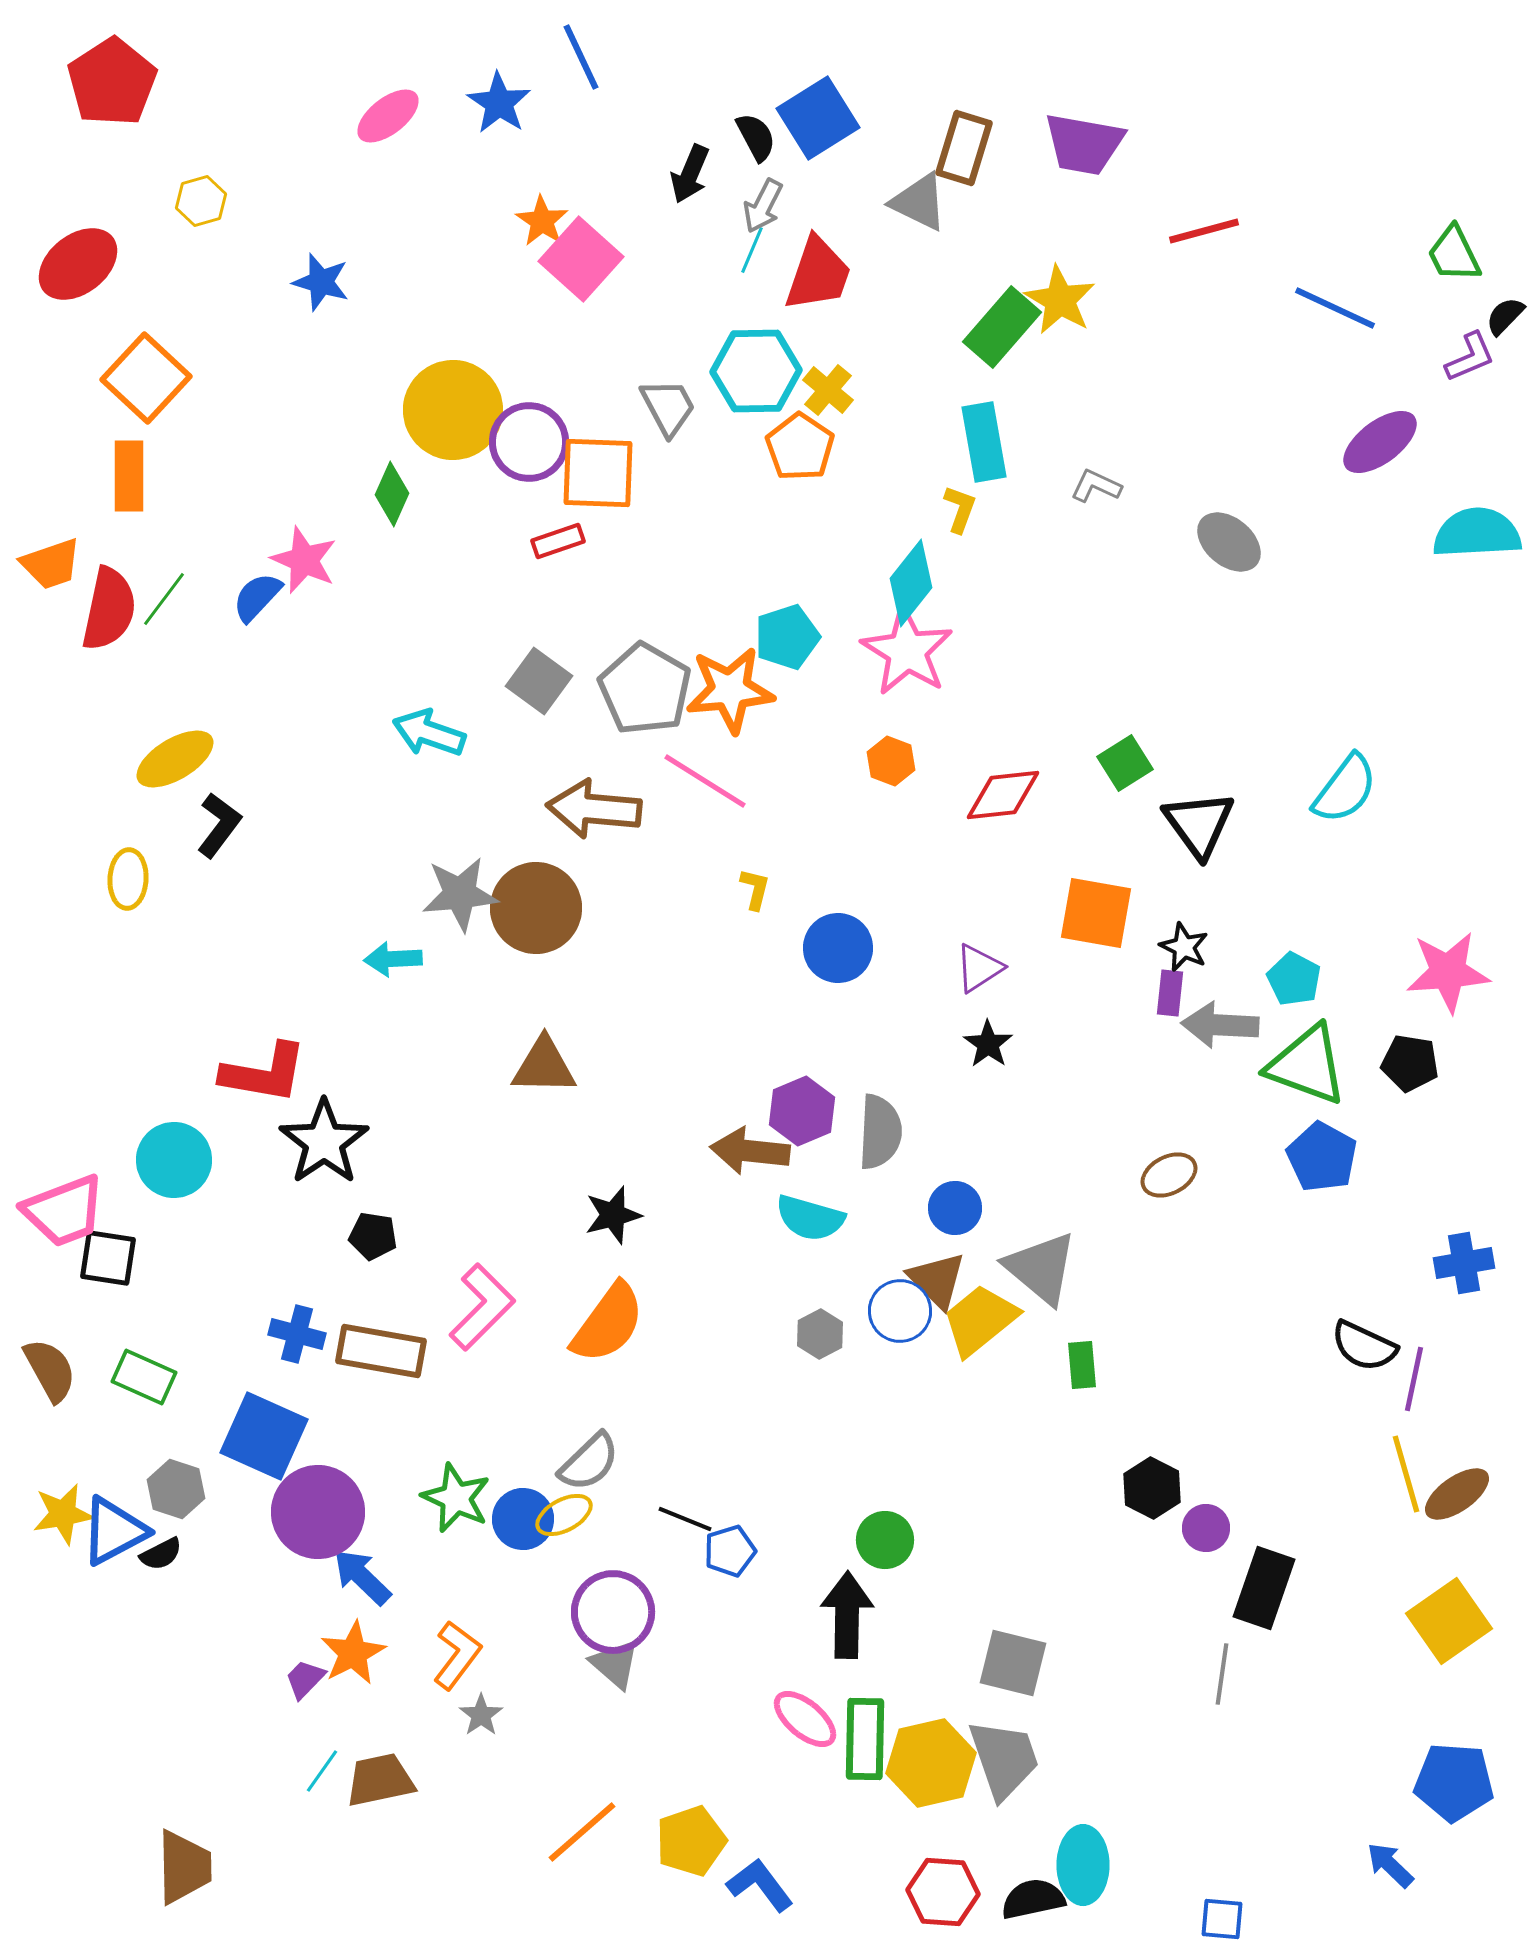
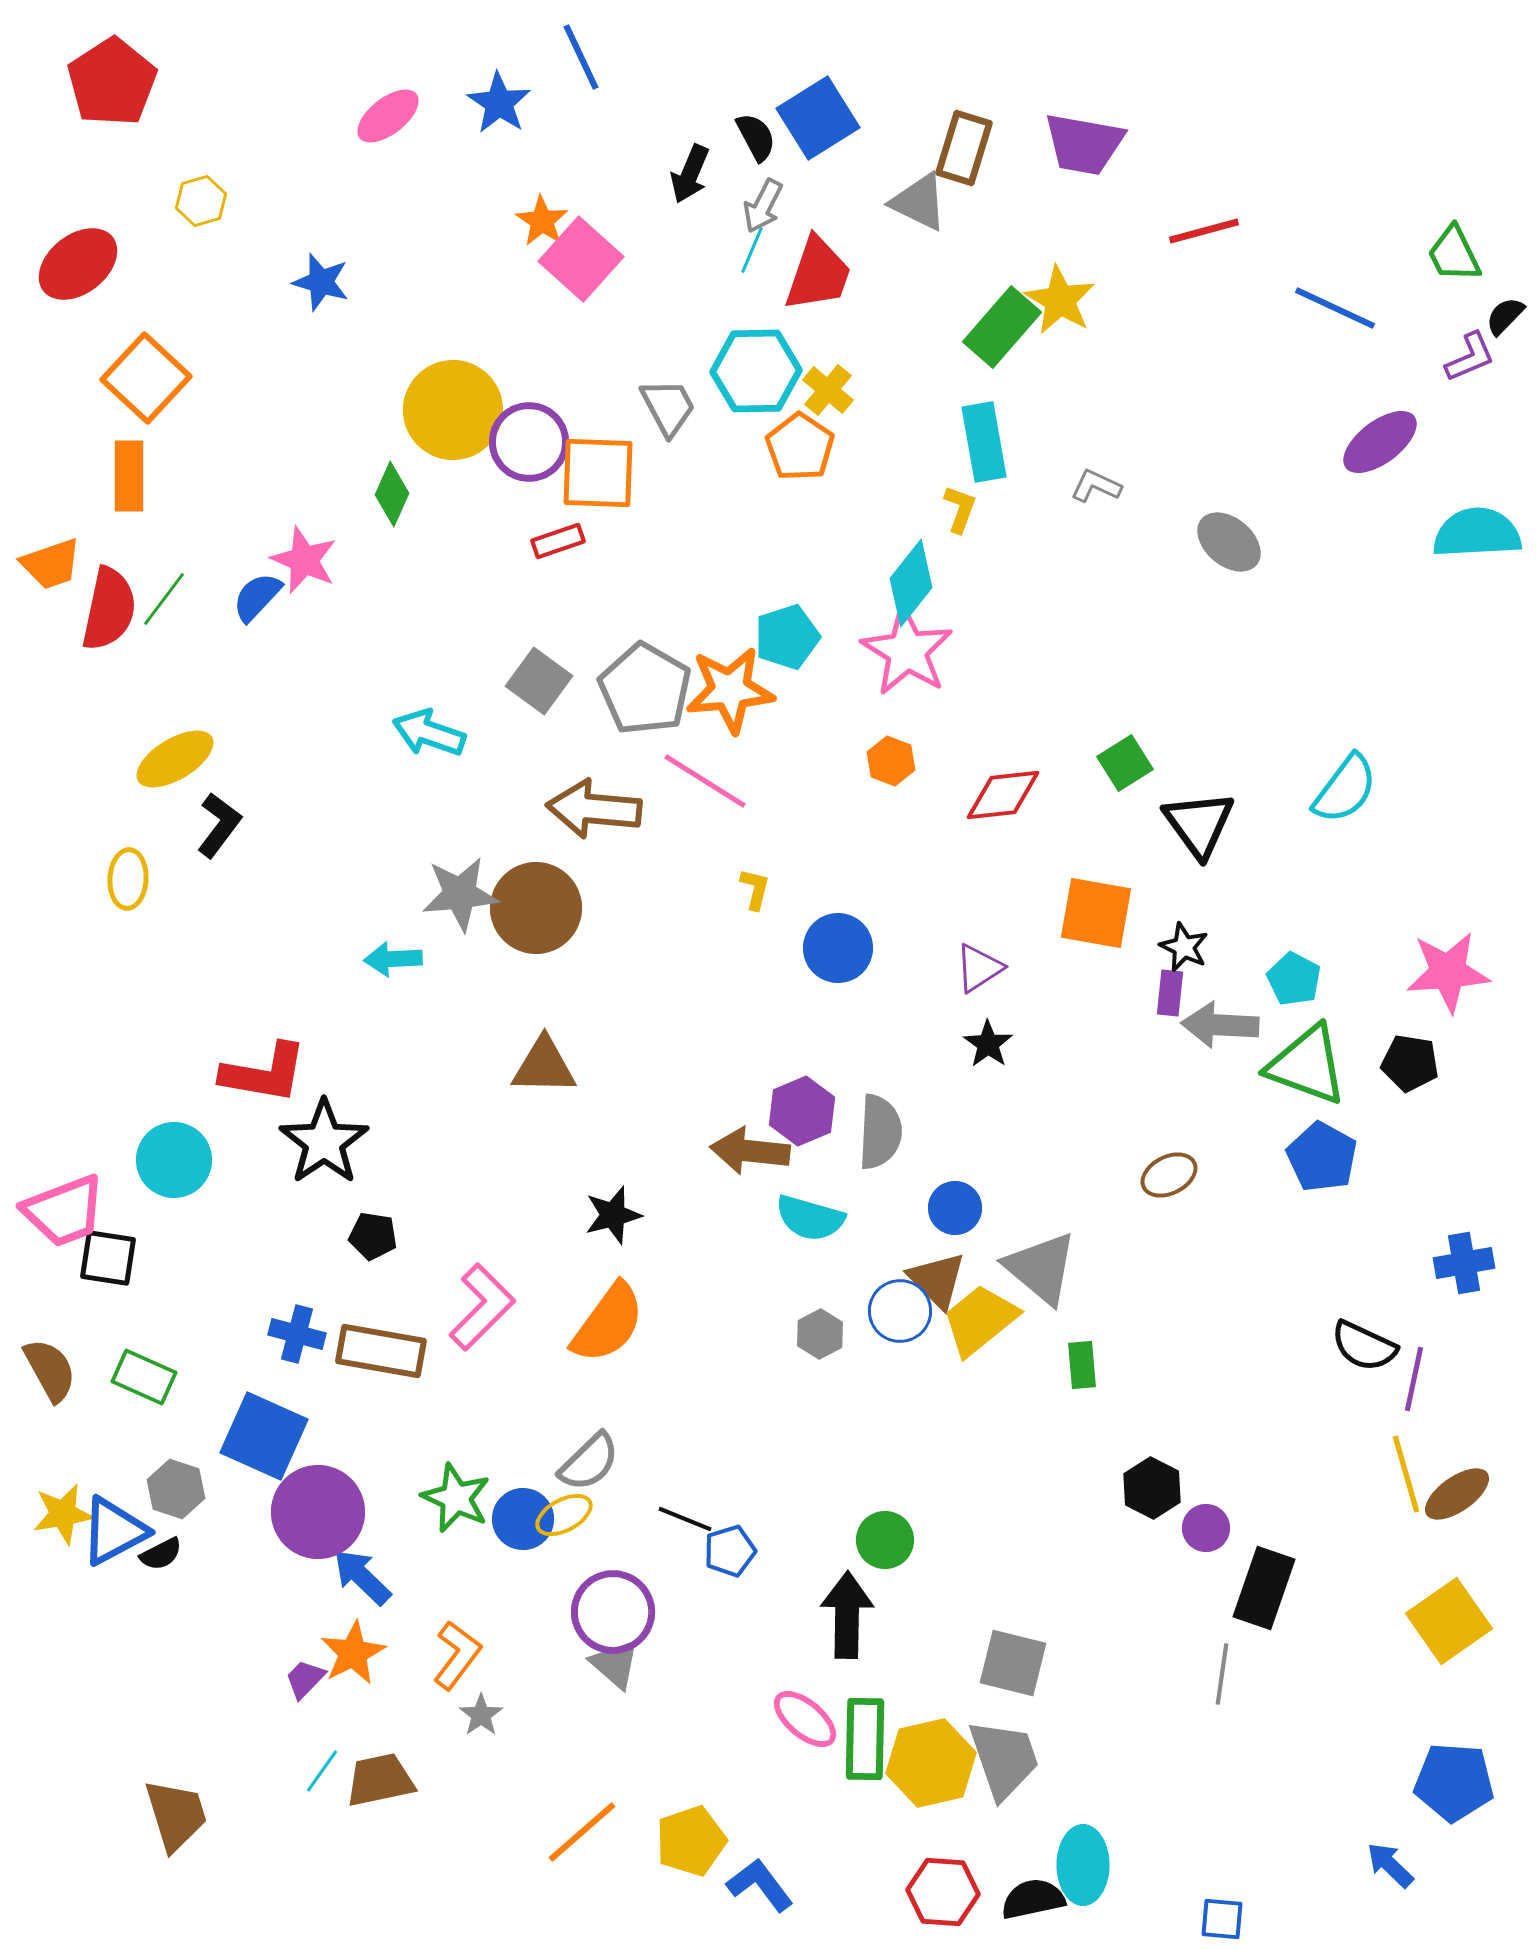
brown trapezoid at (184, 1867): moved 8 px left, 52 px up; rotated 16 degrees counterclockwise
